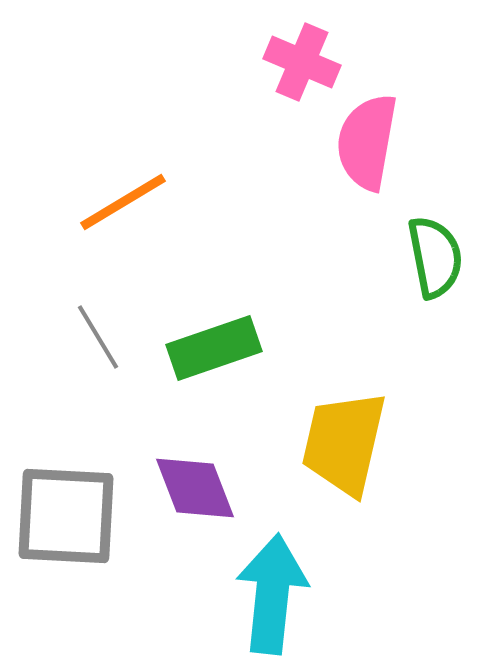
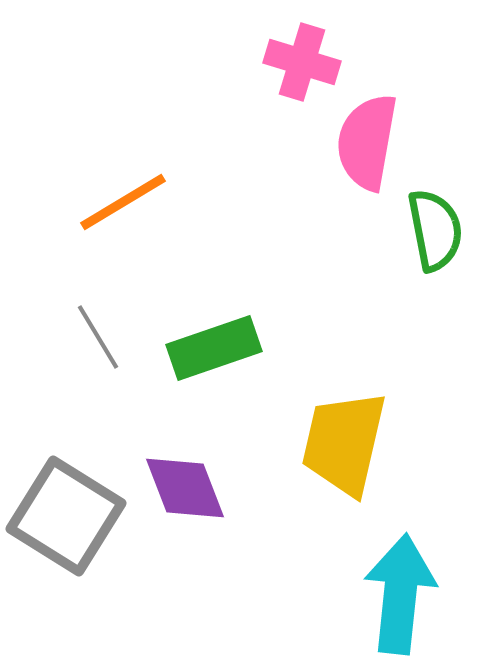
pink cross: rotated 6 degrees counterclockwise
green semicircle: moved 27 px up
purple diamond: moved 10 px left
gray square: rotated 29 degrees clockwise
cyan arrow: moved 128 px right
